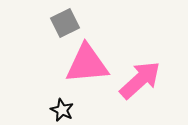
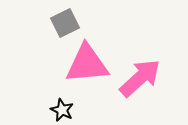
pink arrow: moved 2 px up
